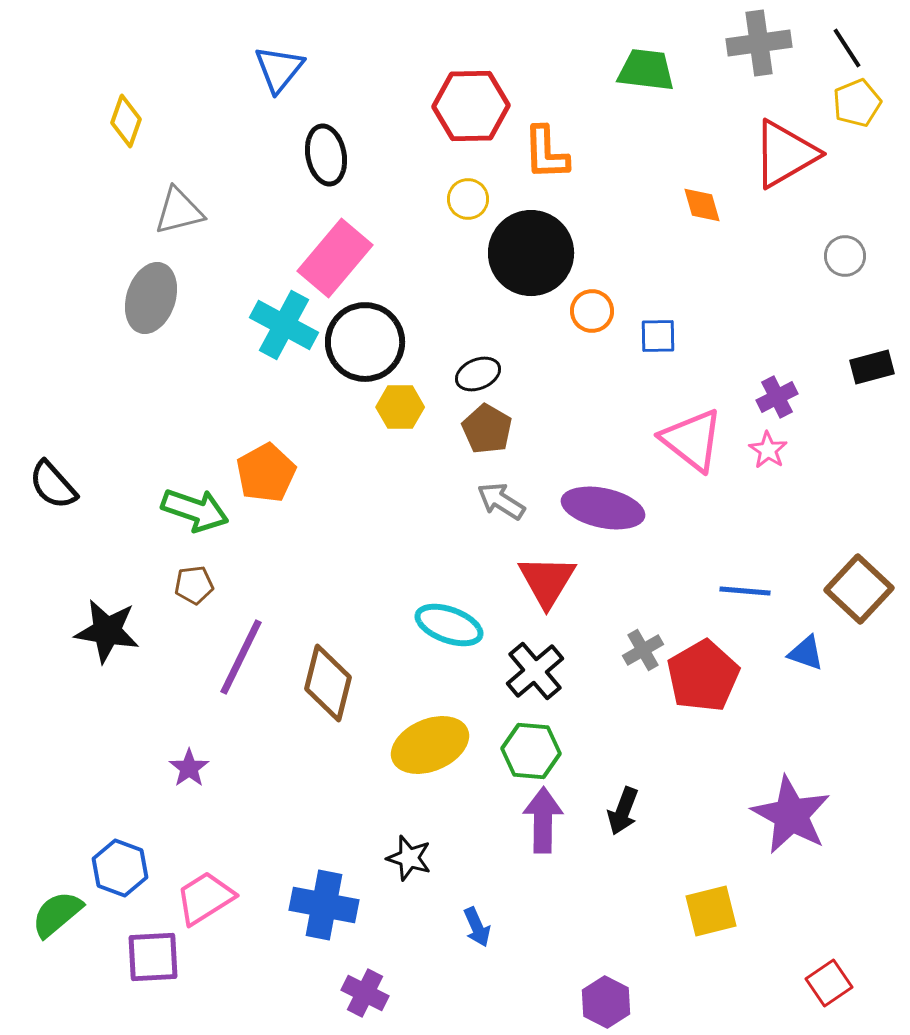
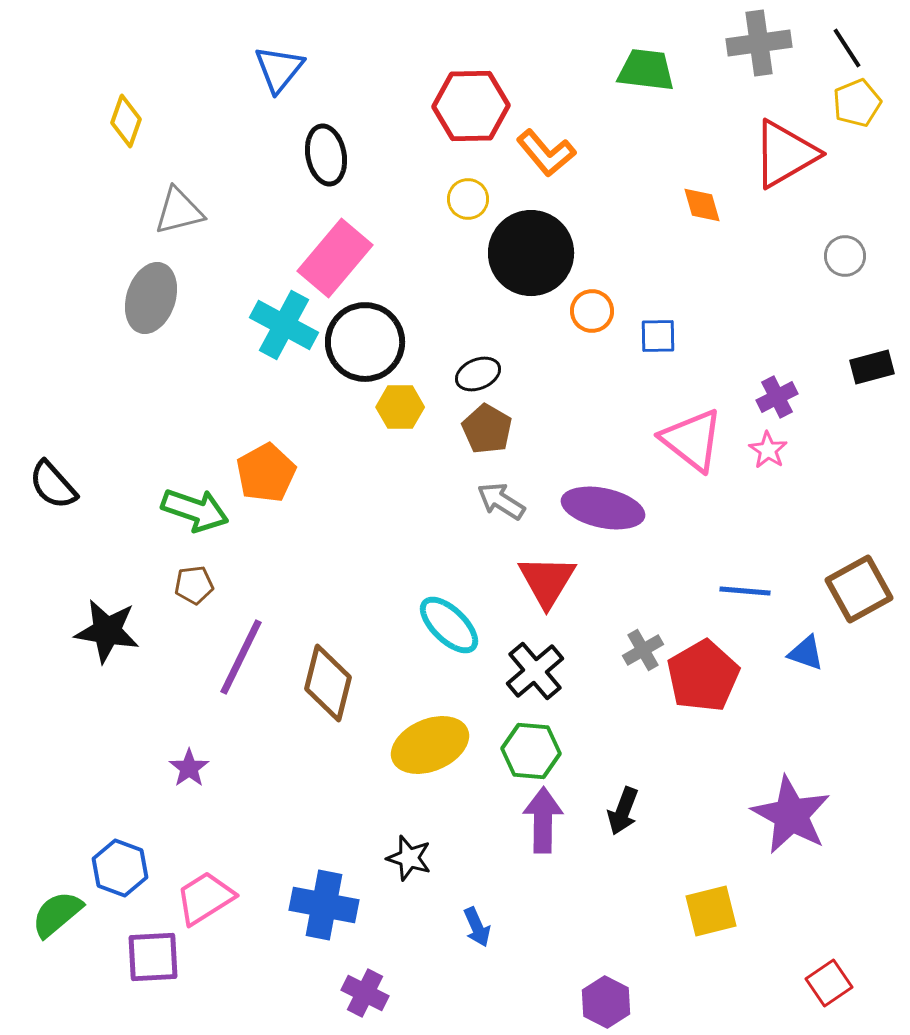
orange L-shape at (546, 153): rotated 38 degrees counterclockwise
brown square at (859, 589): rotated 18 degrees clockwise
cyan ellipse at (449, 625): rotated 24 degrees clockwise
